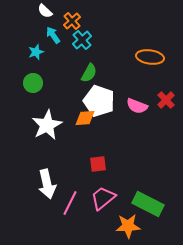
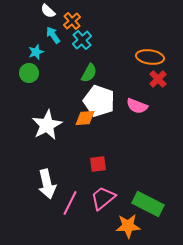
white semicircle: moved 3 px right
green circle: moved 4 px left, 10 px up
red cross: moved 8 px left, 21 px up
